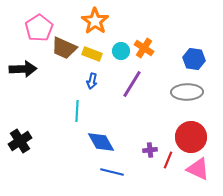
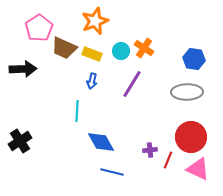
orange star: rotated 16 degrees clockwise
